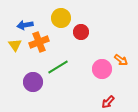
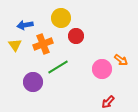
red circle: moved 5 px left, 4 px down
orange cross: moved 4 px right, 2 px down
